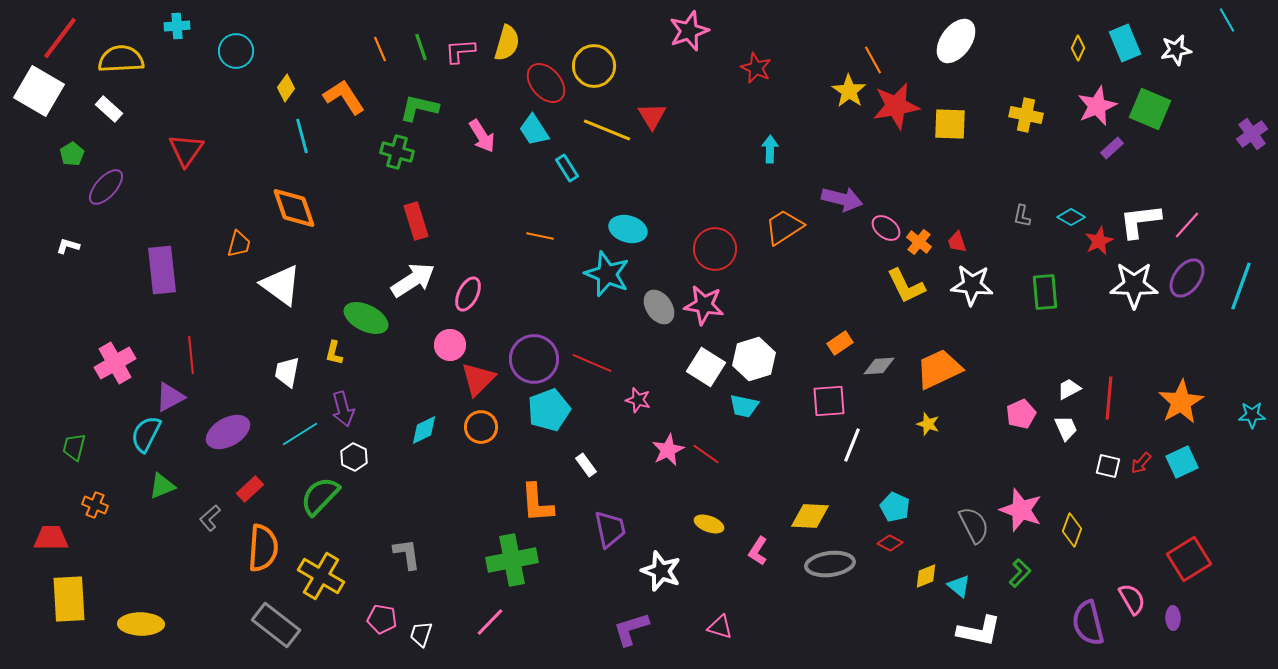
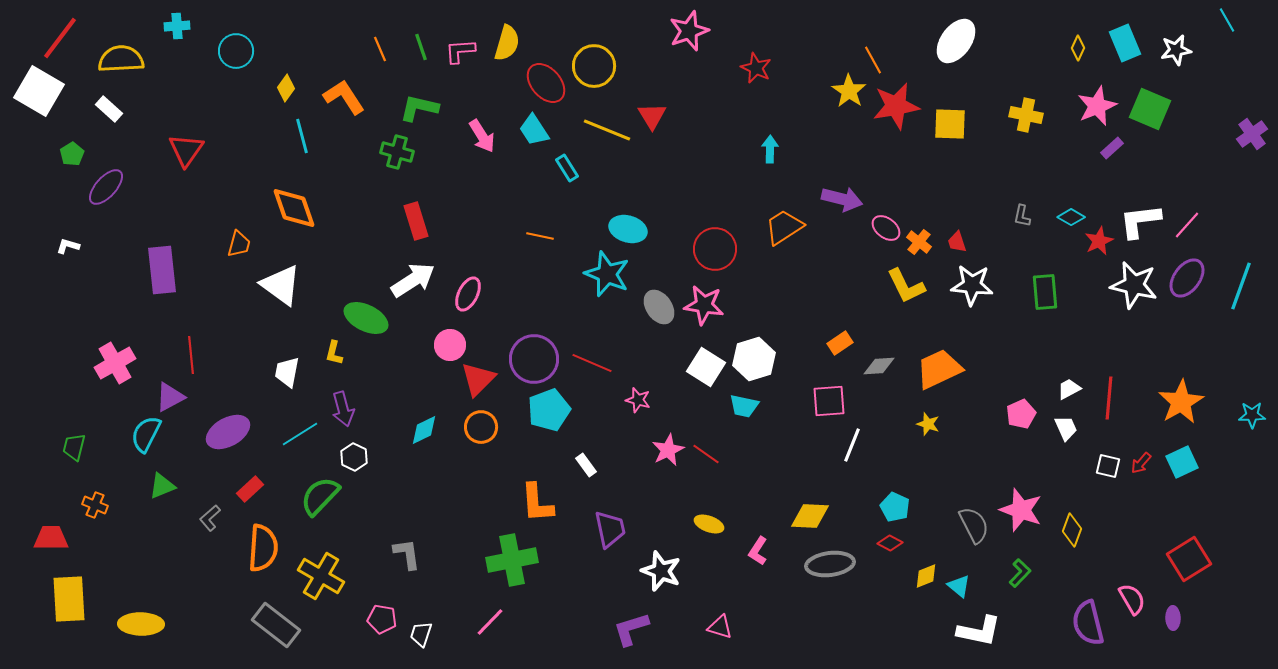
white star at (1134, 285): rotated 12 degrees clockwise
